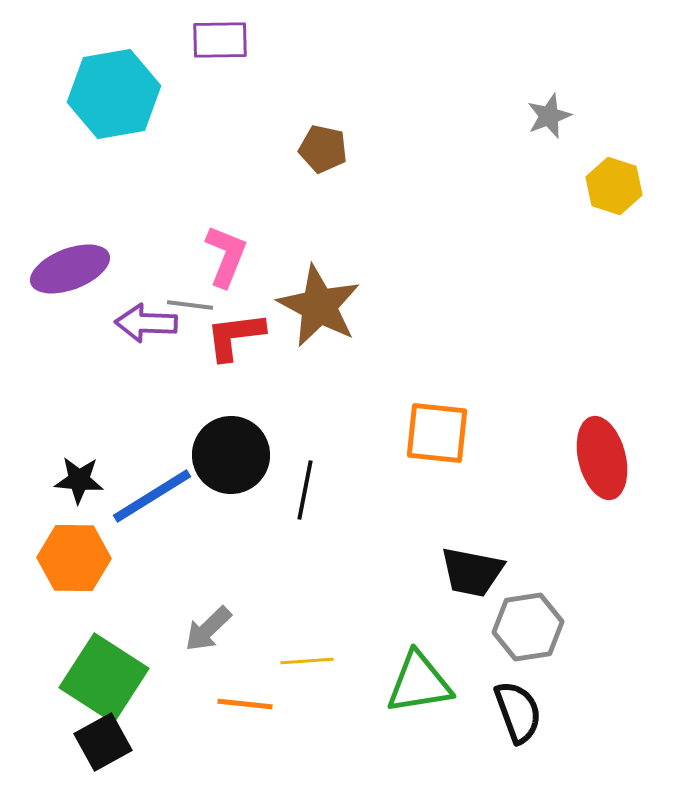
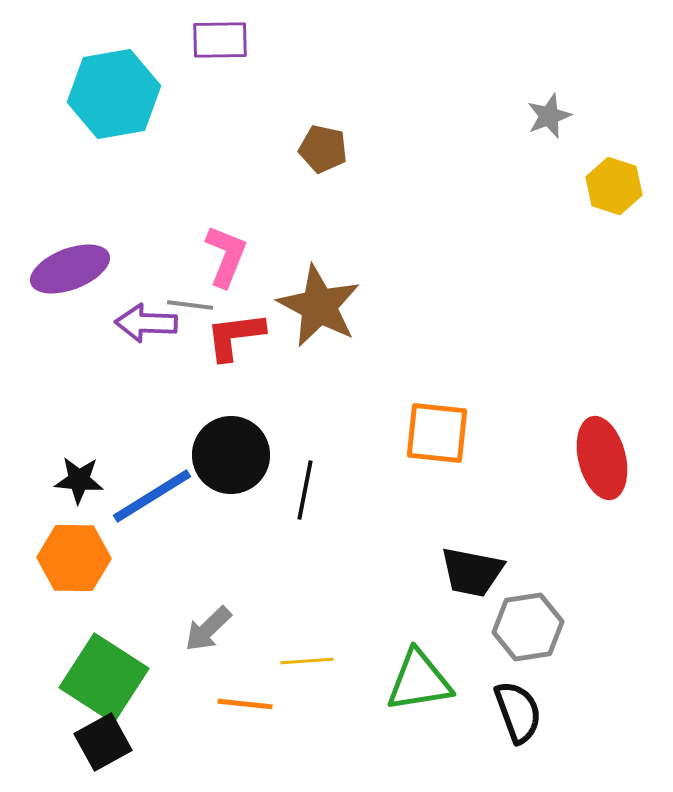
green triangle: moved 2 px up
